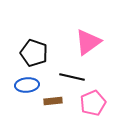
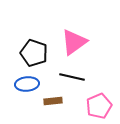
pink triangle: moved 14 px left
blue ellipse: moved 1 px up
pink pentagon: moved 6 px right, 3 px down
